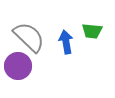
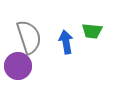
gray semicircle: rotated 28 degrees clockwise
